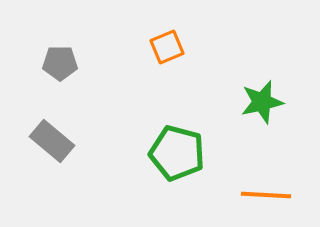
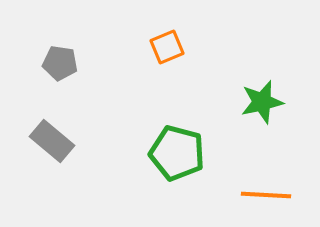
gray pentagon: rotated 8 degrees clockwise
